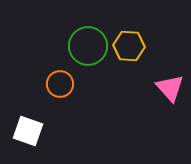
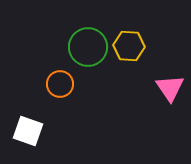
green circle: moved 1 px down
pink triangle: rotated 8 degrees clockwise
